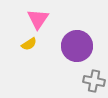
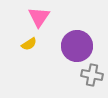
pink triangle: moved 1 px right, 2 px up
gray cross: moved 2 px left, 6 px up
